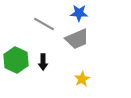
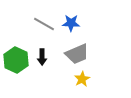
blue star: moved 8 px left, 10 px down
gray trapezoid: moved 15 px down
black arrow: moved 1 px left, 5 px up
